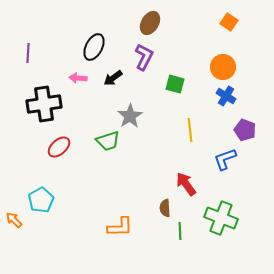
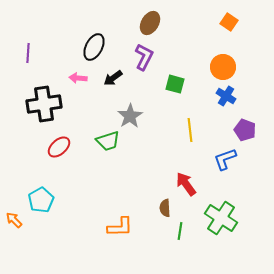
green cross: rotated 12 degrees clockwise
green line: rotated 12 degrees clockwise
